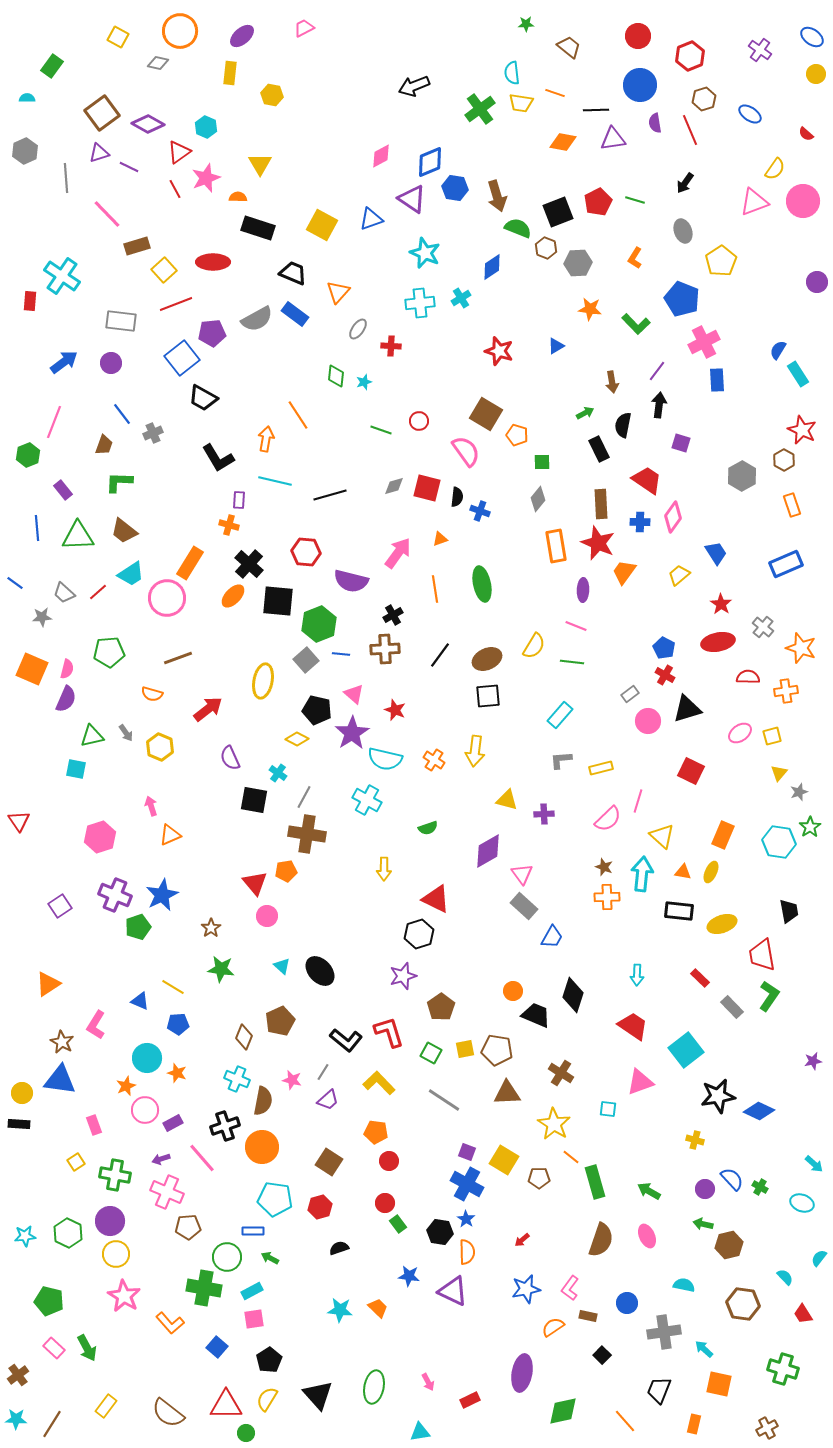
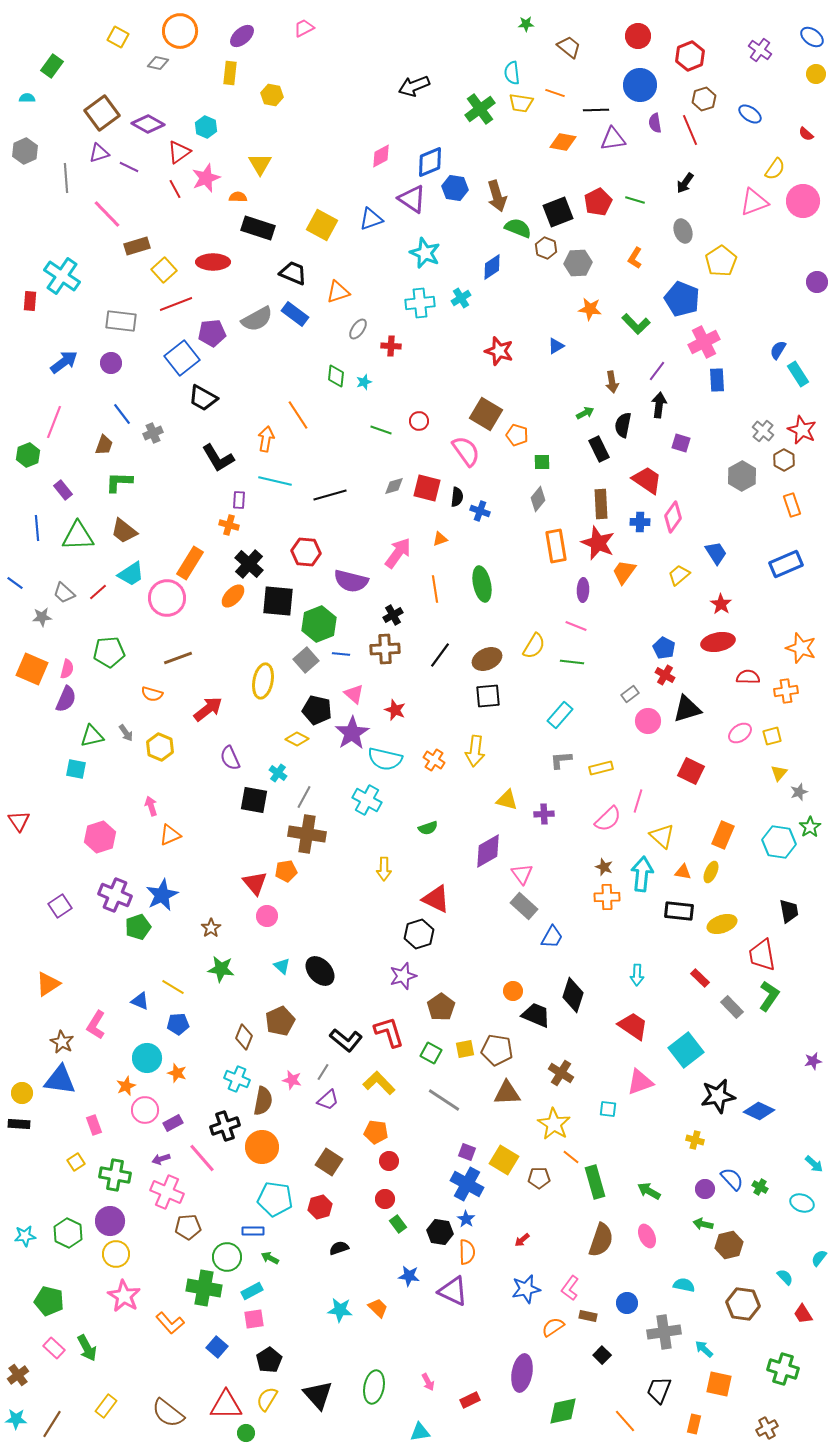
orange triangle at (338, 292): rotated 30 degrees clockwise
gray cross at (763, 627): moved 196 px up
red circle at (385, 1203): moved 4 px up
